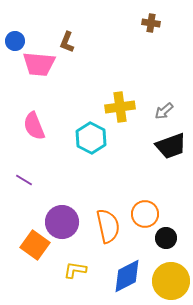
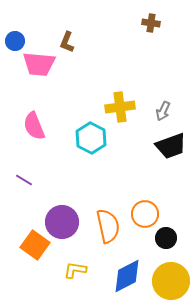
gray arrow: moved 1 px left; rotated 24 degrees counterclockwise
